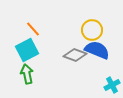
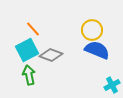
gray diamond: moved 24 px left
green arrow: moved 2 px right, 1 px down
